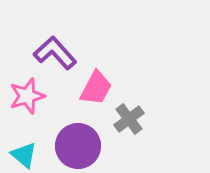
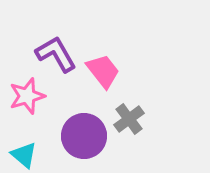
purple L-shape: moved 1 px right, 1 px down; rotated 12 degrees clockwise
pink trapezoid: moved 7 px right, 17 px up; rotated 66 degrees counterclockwise
purple circle: moved 6 px right, 10 px up
